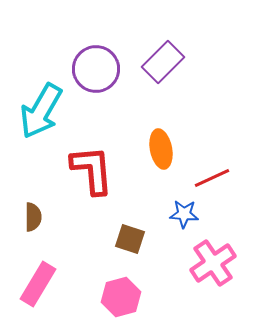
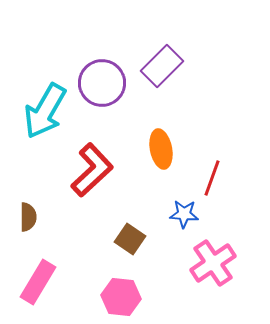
purple rectangle: moved 1 px left, 4 px down
purple circle: moved 6 px right, 14 px down
cyan arrow: moved 4 px right
red L-shape: rotated 52 degrees clockwise
red line: rotated 45 degrees counterclockwise
brown semicircle: moved 5 px left
brown square: rotated 16 degrees clockwise
pink rectangle: moved 2 px up
pink hexagon: rotated 21 degrees clockwise
